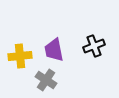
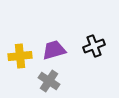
purple trapezoid: rotated 85 degrees clockwise
gray cross: moved 3 px right, 1 px down
